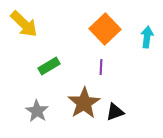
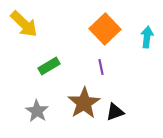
purple line: rotated 14 degrees counterclockwise
